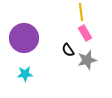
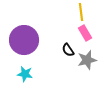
purple circle: moved 2 px down
cyan star: rotated 14 degrees clockwise
